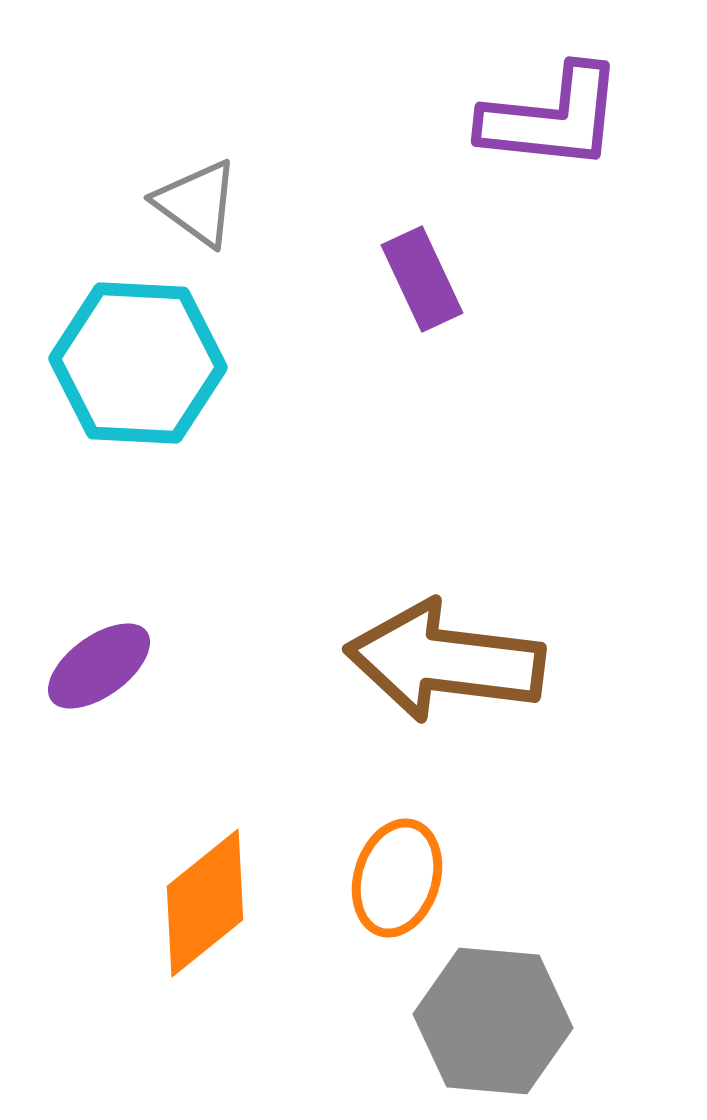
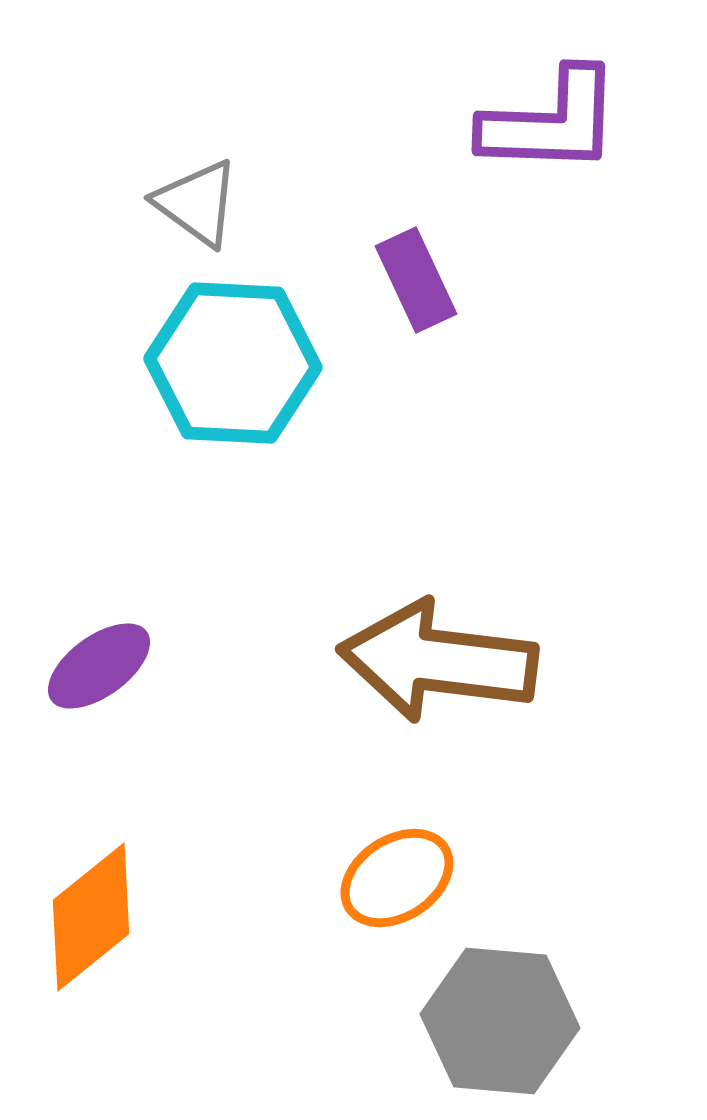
purple L-shape: moved 1 px left, 4 px down; rotated 4 degrees counterclockwise
purple rectangle: moved 6 px left, 1 px down
cyan hexagon: moved 95 px right
brown arrow: moved 7 px left
orange ellipse: rotated 40 degrees clockwise
orange diamond: moved 114 px left, 14 px down
gray hexagon: moved 7 px right
